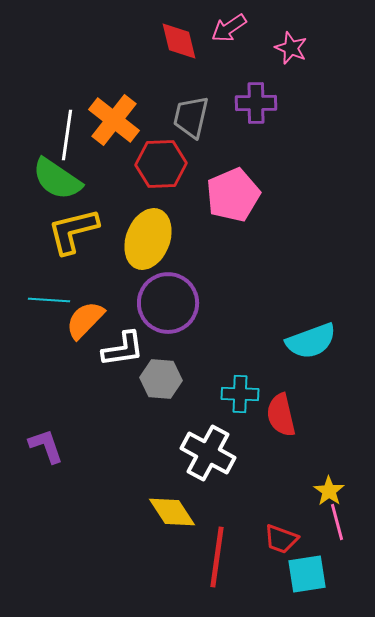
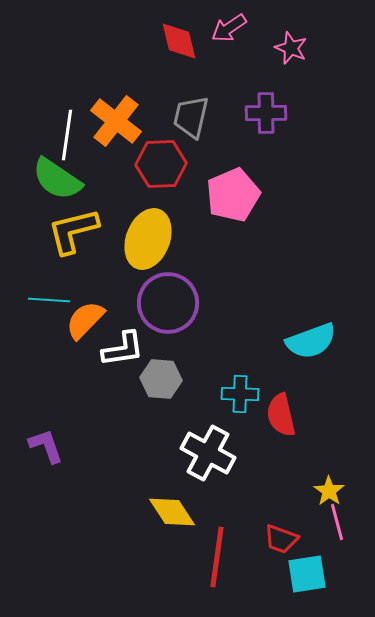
purple cross: moved 10 px right, 10 px down
orange cross: moved 2 px right, 1 px down
